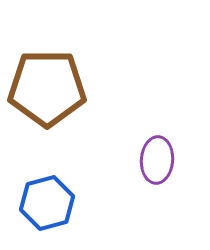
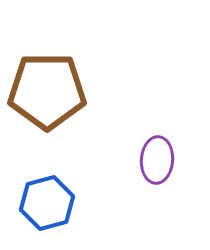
brown pentagon: moved 3 px down
